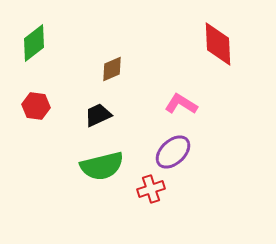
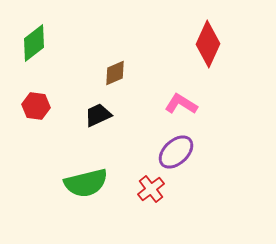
red diamond: moved 10 px left; rotated 27 degrees clockwise
brown diamond: moved 3 px right, 4 px down
purple ellipse: moved 3 px right
green semicircle: moved 16 px left, 17 px down
red cross: rotated 20 degrees counterclockwise
